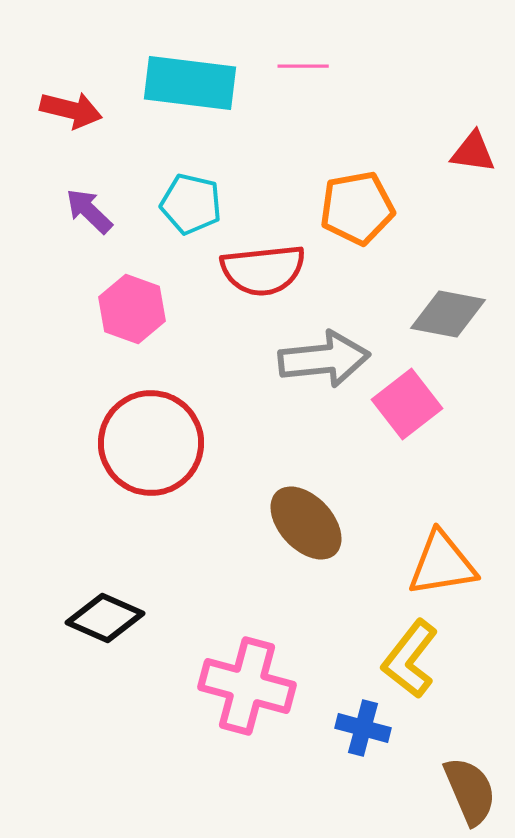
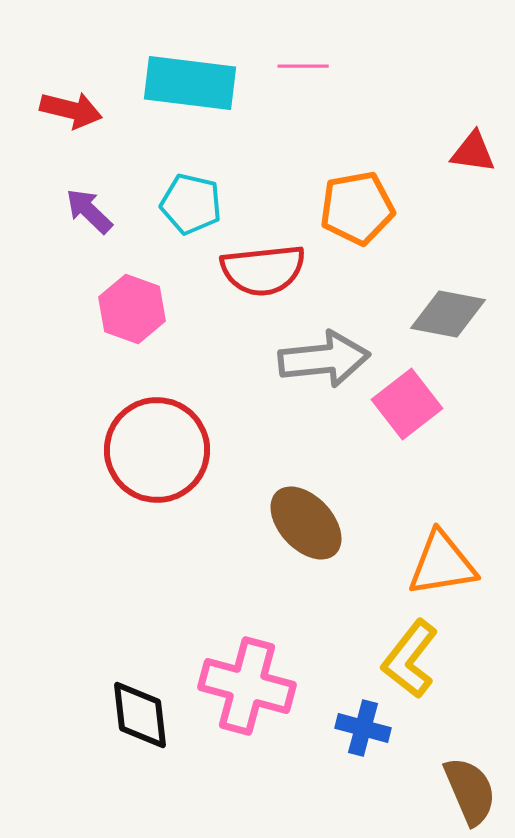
red circle: moved 6 px right, 7 px down
black diamond: moved 35 px right, 97 px down; rotated 60 degrees clockwise
